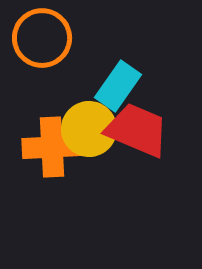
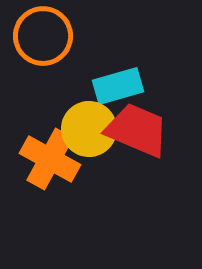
orange circle: moved 1 px right, 2 px up
cyan rectangle: rotated 39 degrees clockwise
orange cross: moved 2 px left, 12 px down; rotated 32 degrees clockwise
